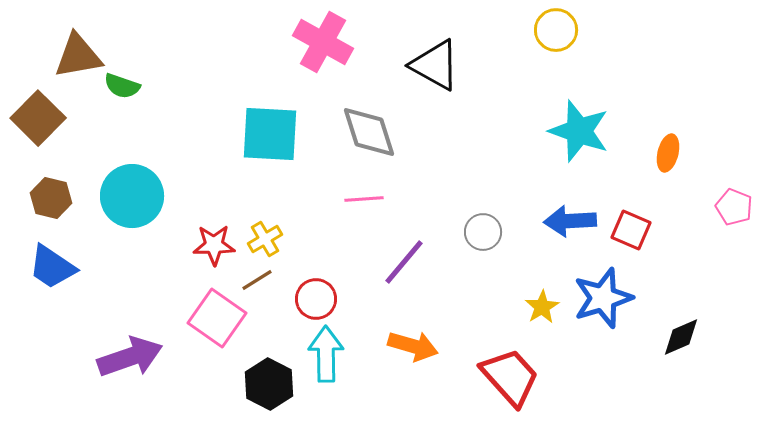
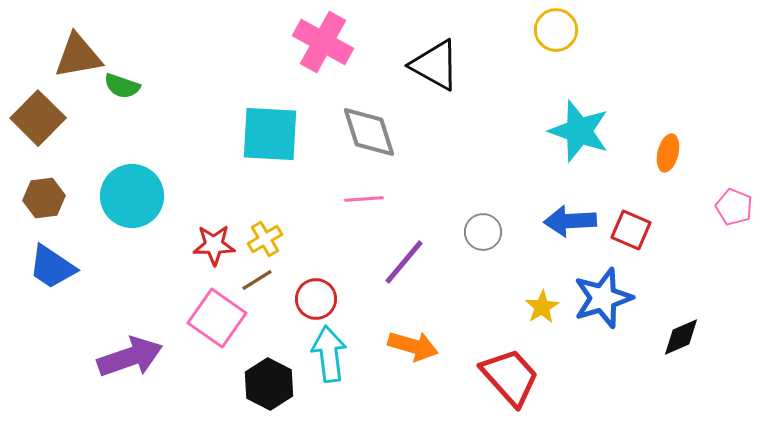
brown hexagon: moved 7 px left; rotated 21 degrees counterclockwise
cyan arrow: moved 3 px right; rotated 6 degrees counterclockwise
